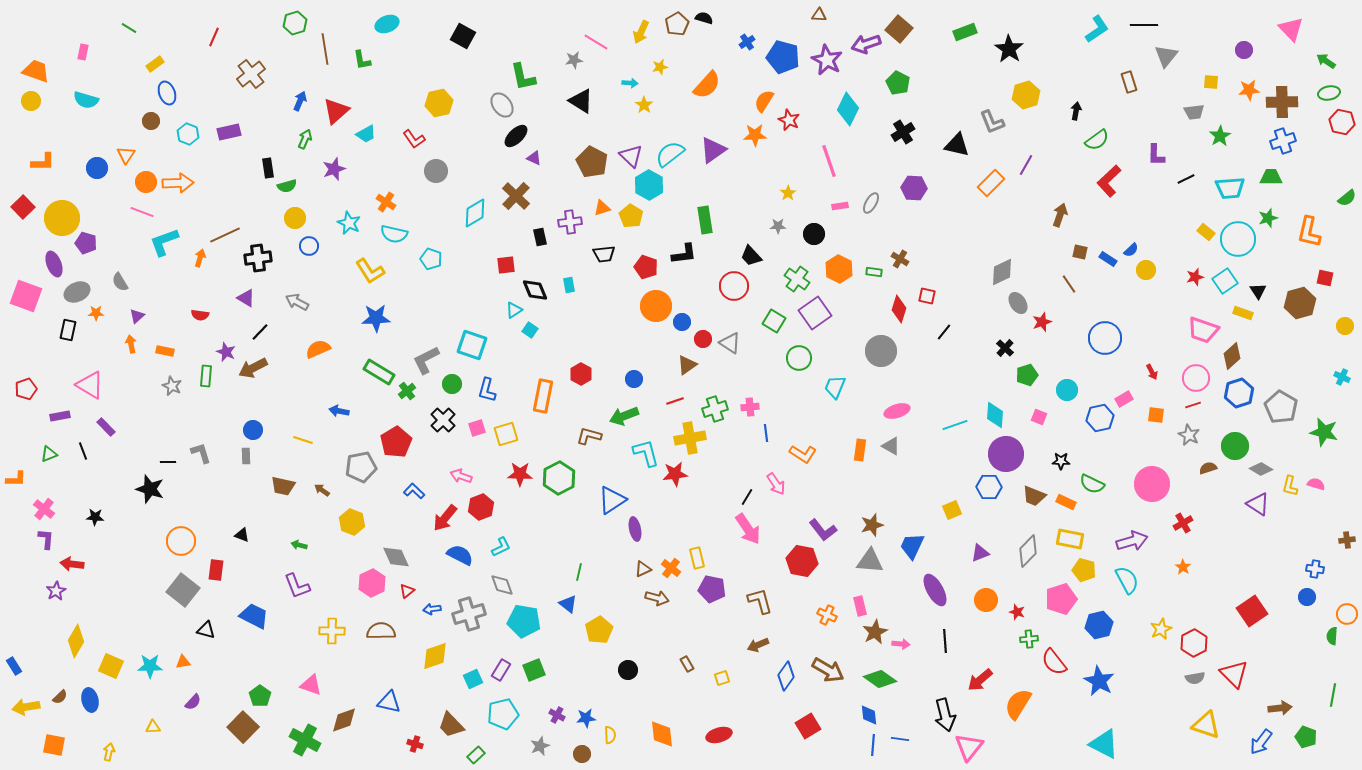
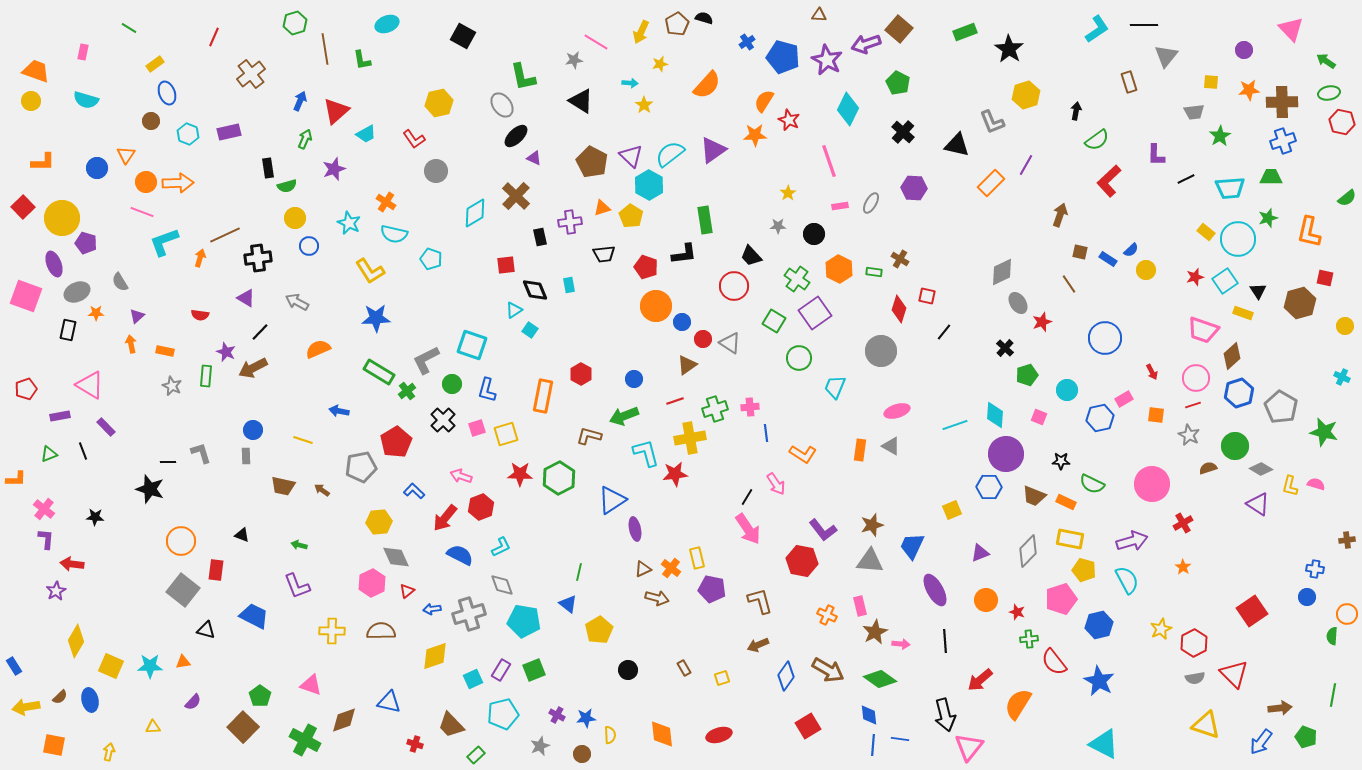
yellow star at (660, 67): moved 3 px up
black cross at (903, 132): rotated 15 degrees counterclockwise
yellow hexagon at (352, 522): moved 27 px right; rotated 25 degrees counterclockwise
brown rectangle at (687, 664): moved 3 px left, 4 px down
